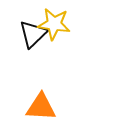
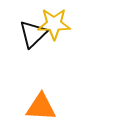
yellow star: rotated 8 degrees counterclockwise
